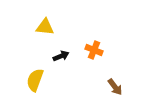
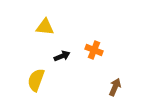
black arrow: moved 1 px right
yellow semicircle: moved 1 px right
brown arrow: rotated 120 degrees counterclockwise
